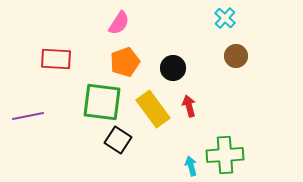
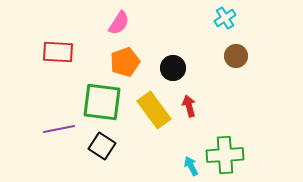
cyan cross: rotated 15 degrees clockwise
red rectangle: moved 2 px right, 7 px up
yellow rectangle: moved 1 px right, 1 px down
purple line: moved 31 px right, 13 px down
black square: moved 16 px left, 6 px down
cyan arrow: rotated 12 degrees counterclockwise
